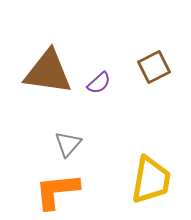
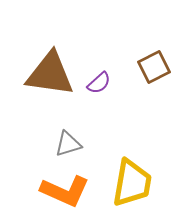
brown triangle: moved 2 px right, 2 px down
gray triangle: rotated 32 degrees clockwise
yellow trapezoid: moved 19 px left, 3 px down
orange L-shape: moved 8 px right; rotated 150 degrees counterclockwise
